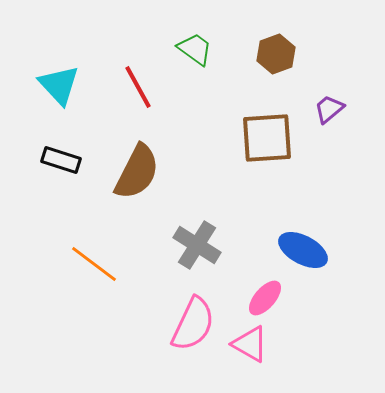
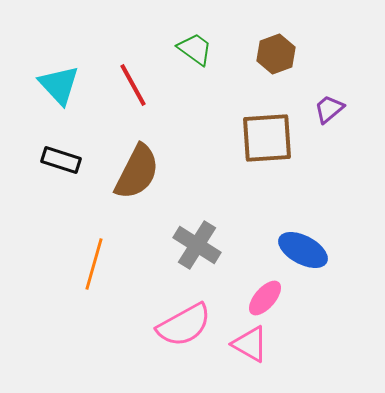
red line: moved 5 px left, 2 px up
orange line: rotated 69 degrees clockwise
pink semicircle: moved 9 px left, 1 px down; rotated 36 degrees clockwise
